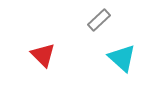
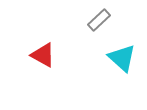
red triangle: rotated 16 degrees counterclockwise
